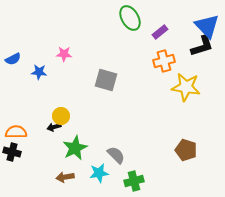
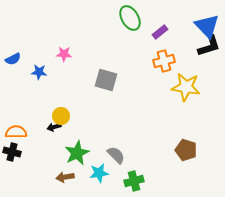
black L-shape: moved 7 px right
green star: moved 2 px right, 5 px down
